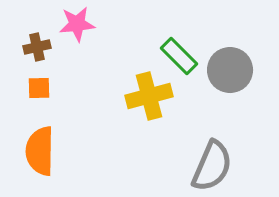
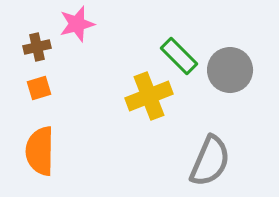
pink star: rotated 9 degrees counterclockwise
orange square: rotated 15 degrees counterclockwise
yellow cross: rotated 6 degrees counterclockwise
gray semicircle: moved 2 px left, 5 px up
